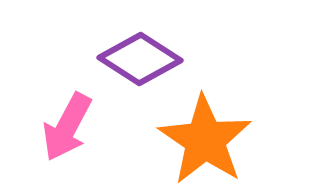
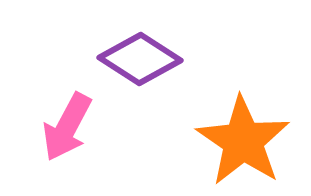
orange star: moved 38 px right, 1 px down
